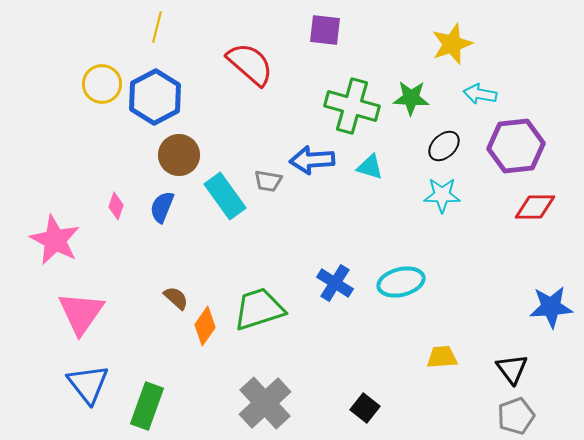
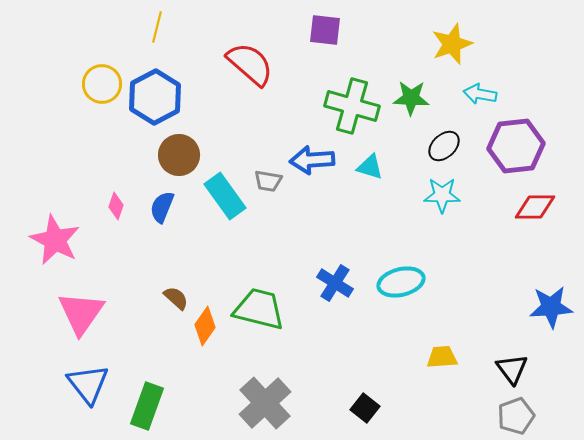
green trapezoid: rotated 32 degrees clockwise
